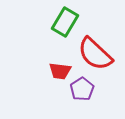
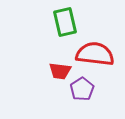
green rectangle: rotated 44 degrees counterclockwise
red semicircle: rotated 144 degrees clockwise
